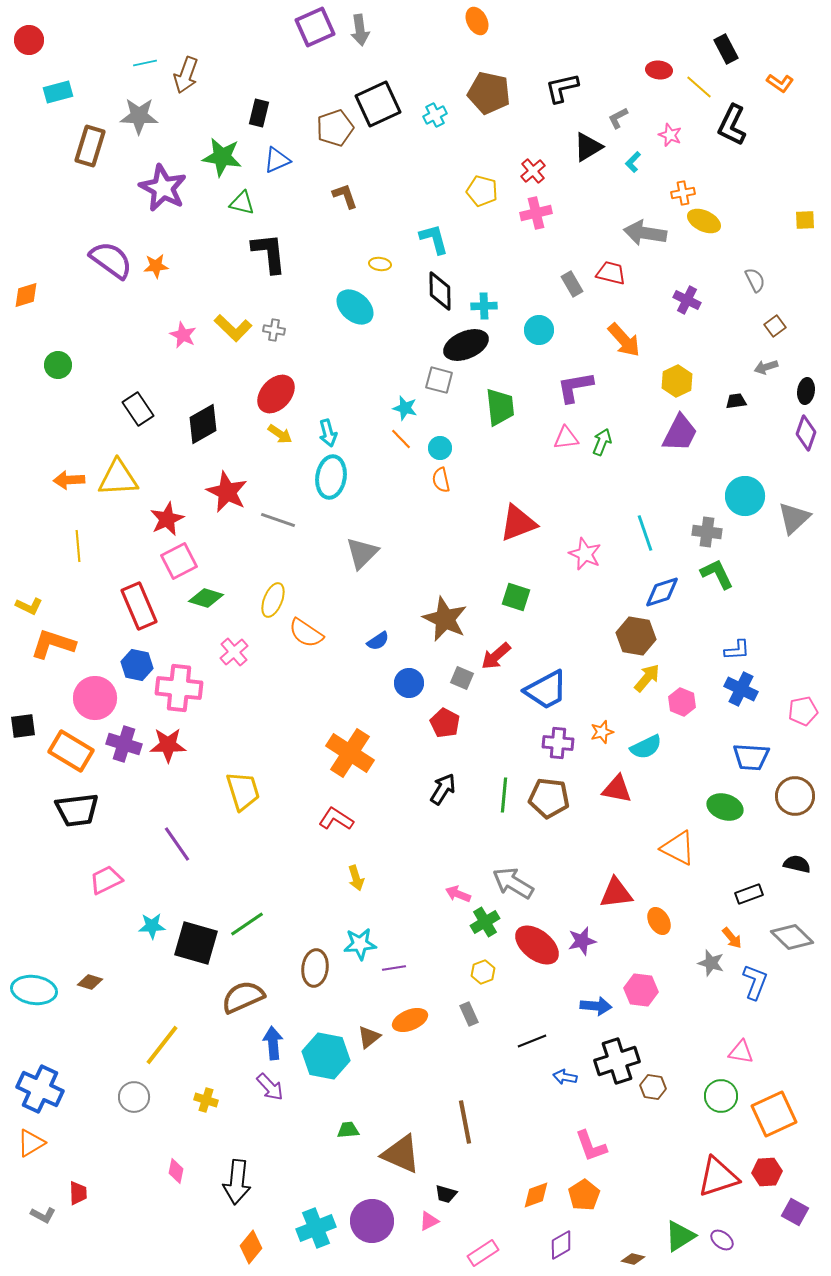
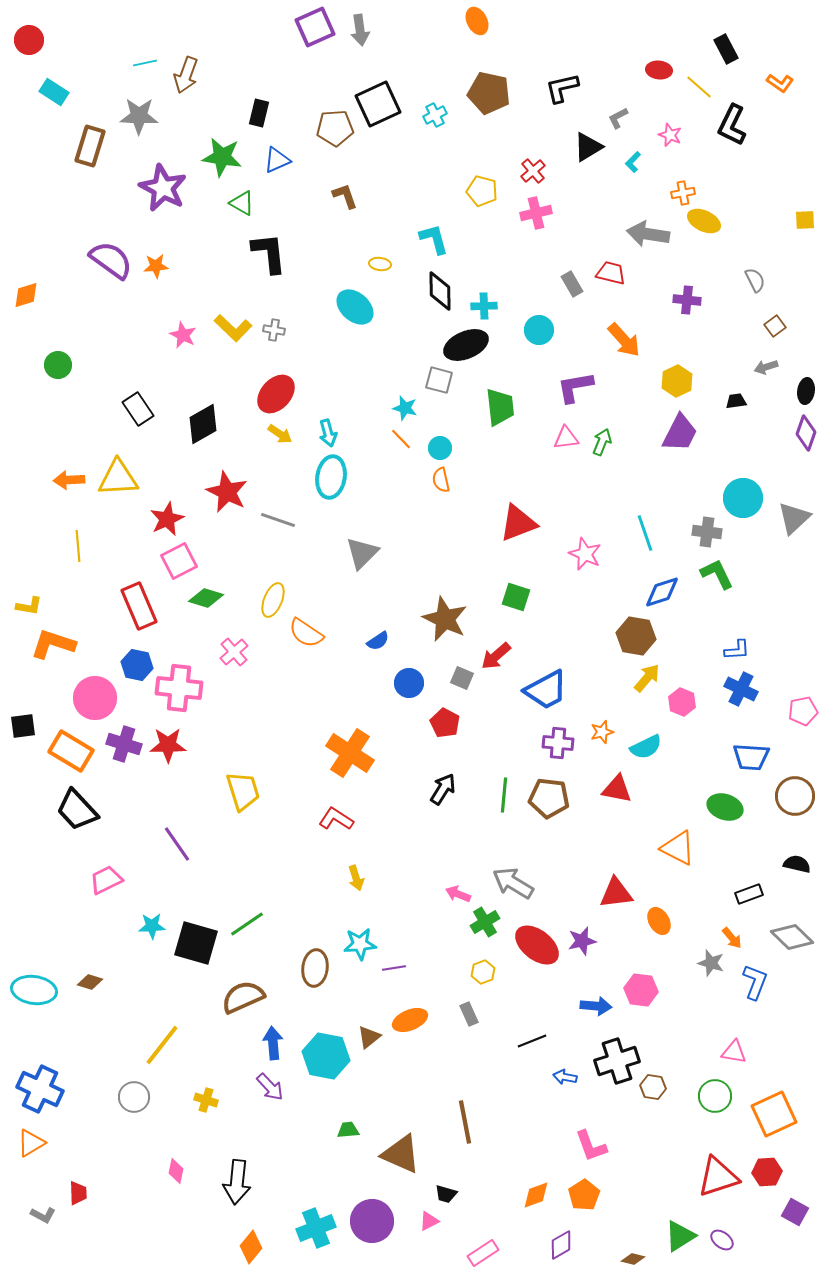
cyan rectangle at (58, 92): moved 4 px left; rotated 48 degrees clockwise
brown pentagon at (335, 128): rotated 15 degrees clockwise
green triangle at (242, 203): rotated 16 degrees clockwise
gray arrow at (645, 233): moved 3 px right, 1 px down
purple cross at (687, 300): rotated 20 degrees counterclockwise
cyan circle at (745, 496): moved 2 px left, 2 px down
yellow L-shape at (29, 606): rotated 16 degrees counterclockwise
black trapezoid at (77, 810): rotated 54 degrees clockwise
pink triangle at (741, 1052): moved 7 px left
green circle at (721, 1096): moved 6 px left
